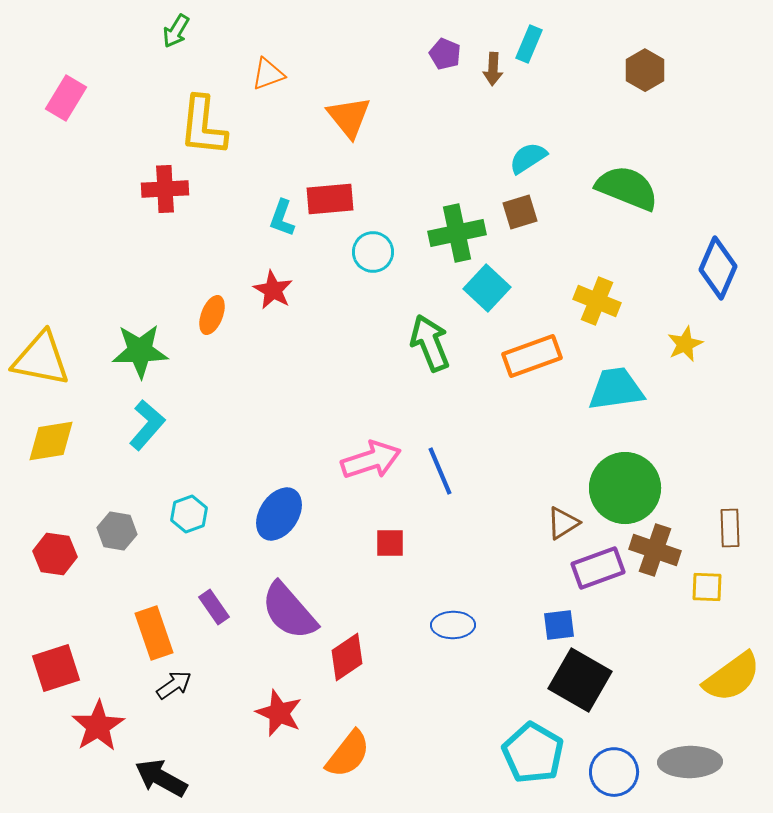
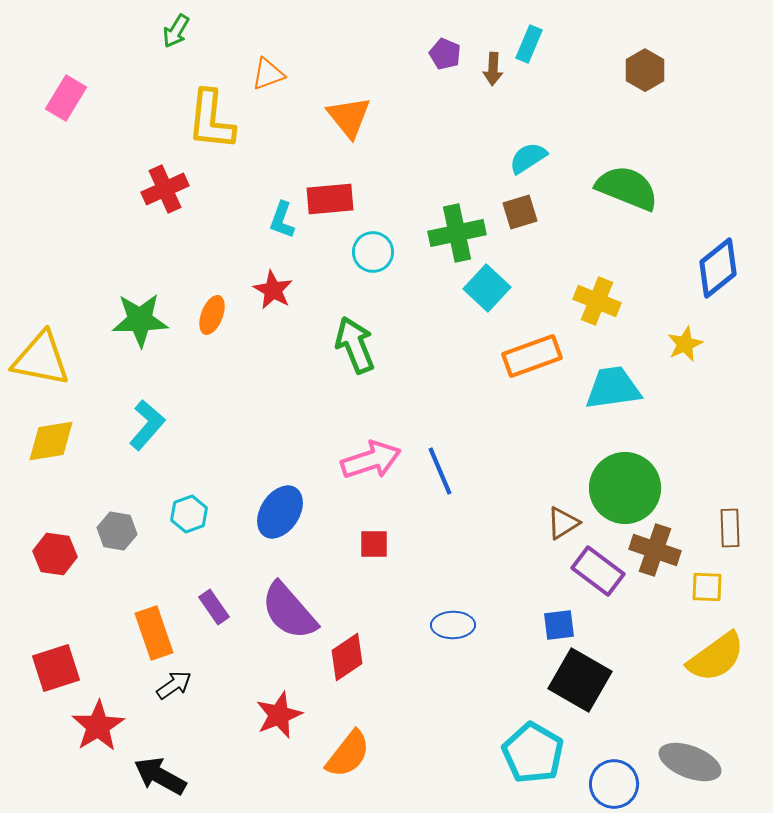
yellow L-shape at (203, 126): moved 8 px right, 6 px up
red cross at (165, 189): rotated 21 degrees counterclockwise
cyan L-shape at (282, 218): moved 2 px down
blue diamond at (718, 268): rotated 28 degrees clockwise
green arrow at (430, 343): moved 75 px left, 2 px down
green star at (140, 351): moved 31 px up
cyan trapezoid at (616, 389): moved 3 px left, 1 px up
blue ellipse at (279, 514): moved 1 px right, 2 px up
red square at (390, 543): moved 16 px left, 1 px down
purple rectangle at (598, 568): moved 3 px down; rotated 57 degrees clockwise
yellow semicircle at (732, 677): moved 16 px left, 20 px up
red star at (279, 713): moved 2 px down; rotated 27 degrees clockwise
gray ellipse at (690, 762): rotated 22 degrees clockwise
blue circle at (614, 772): moved 12 px down
black arrow at (161, 778): moved 1 px left, 2 px up
